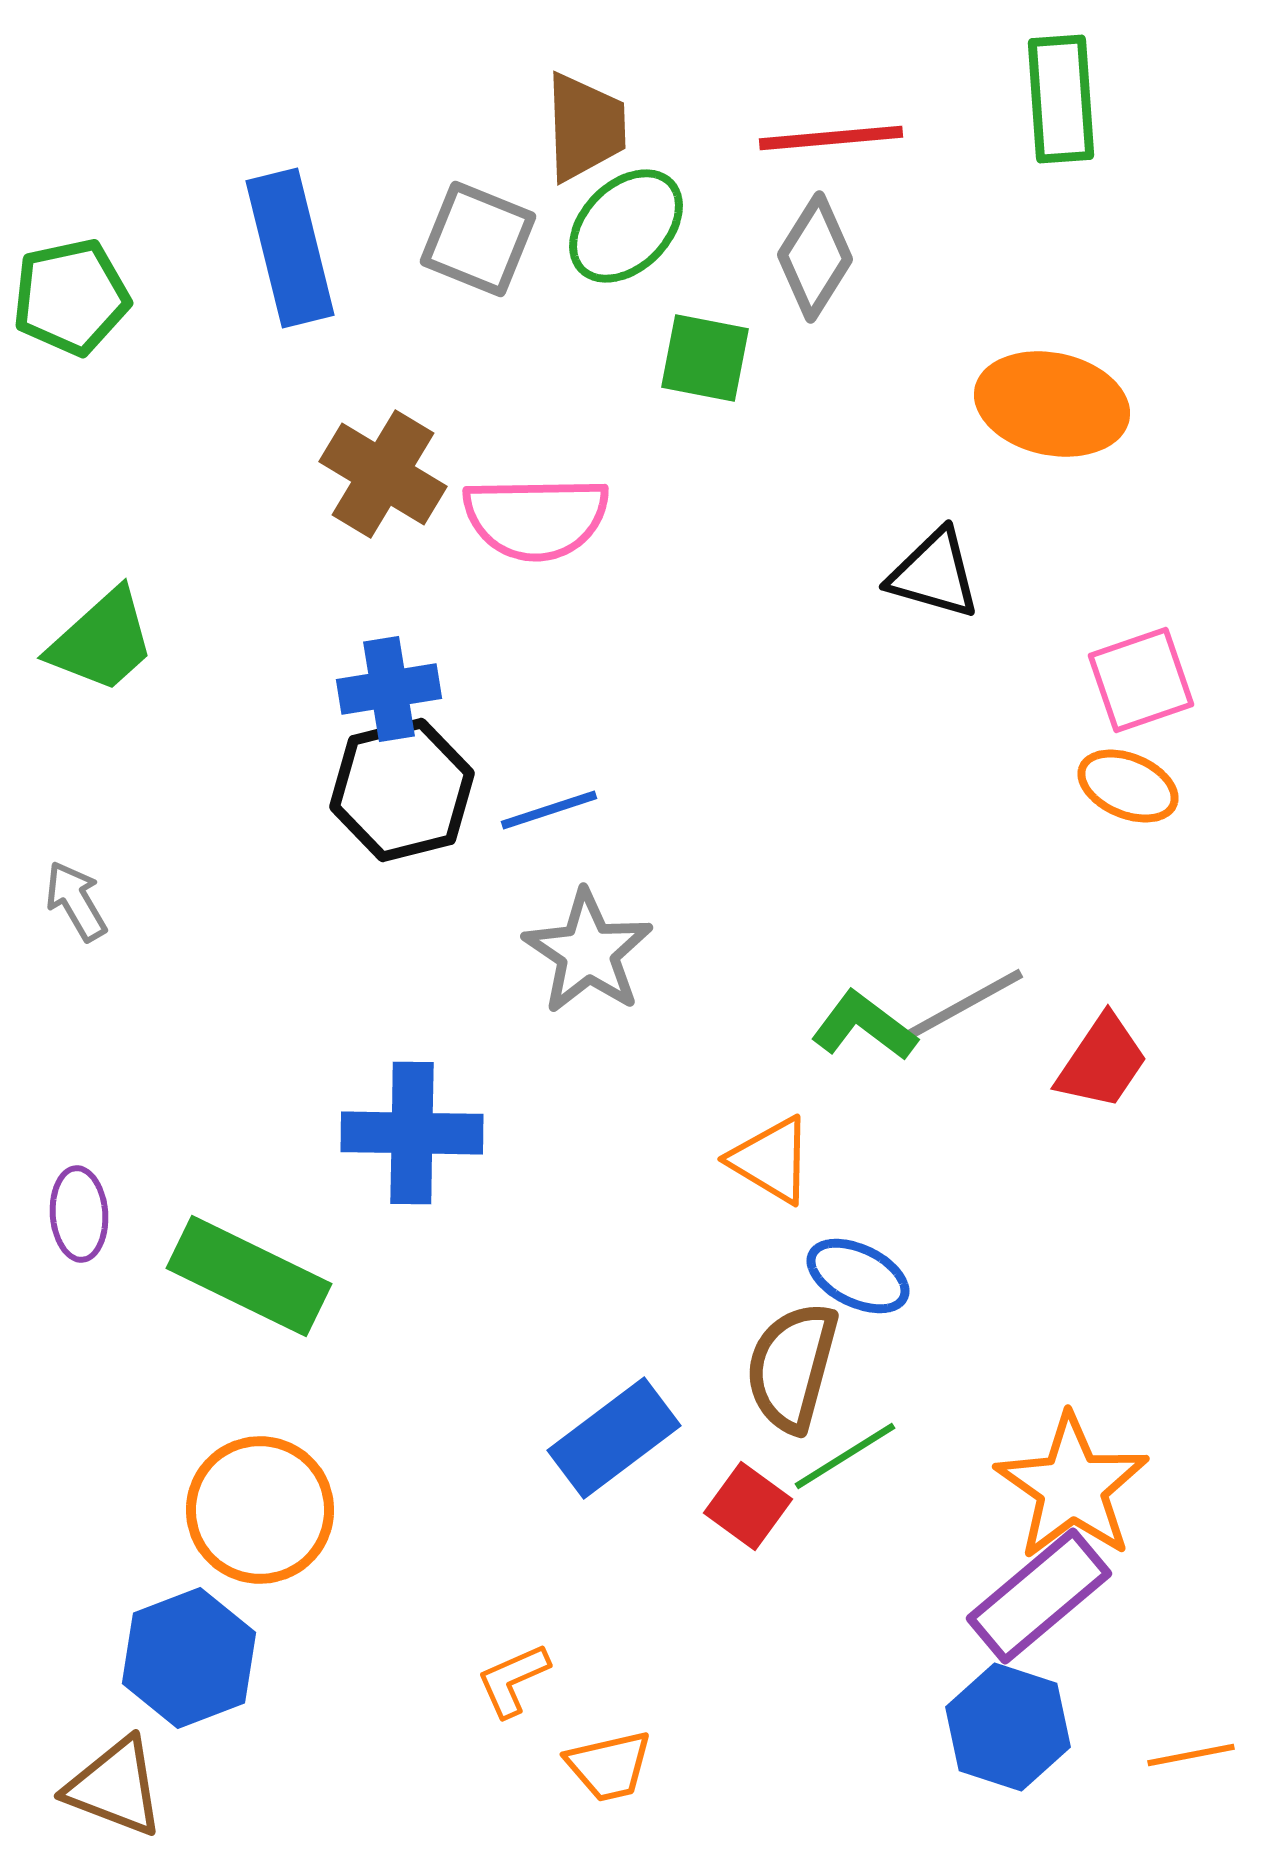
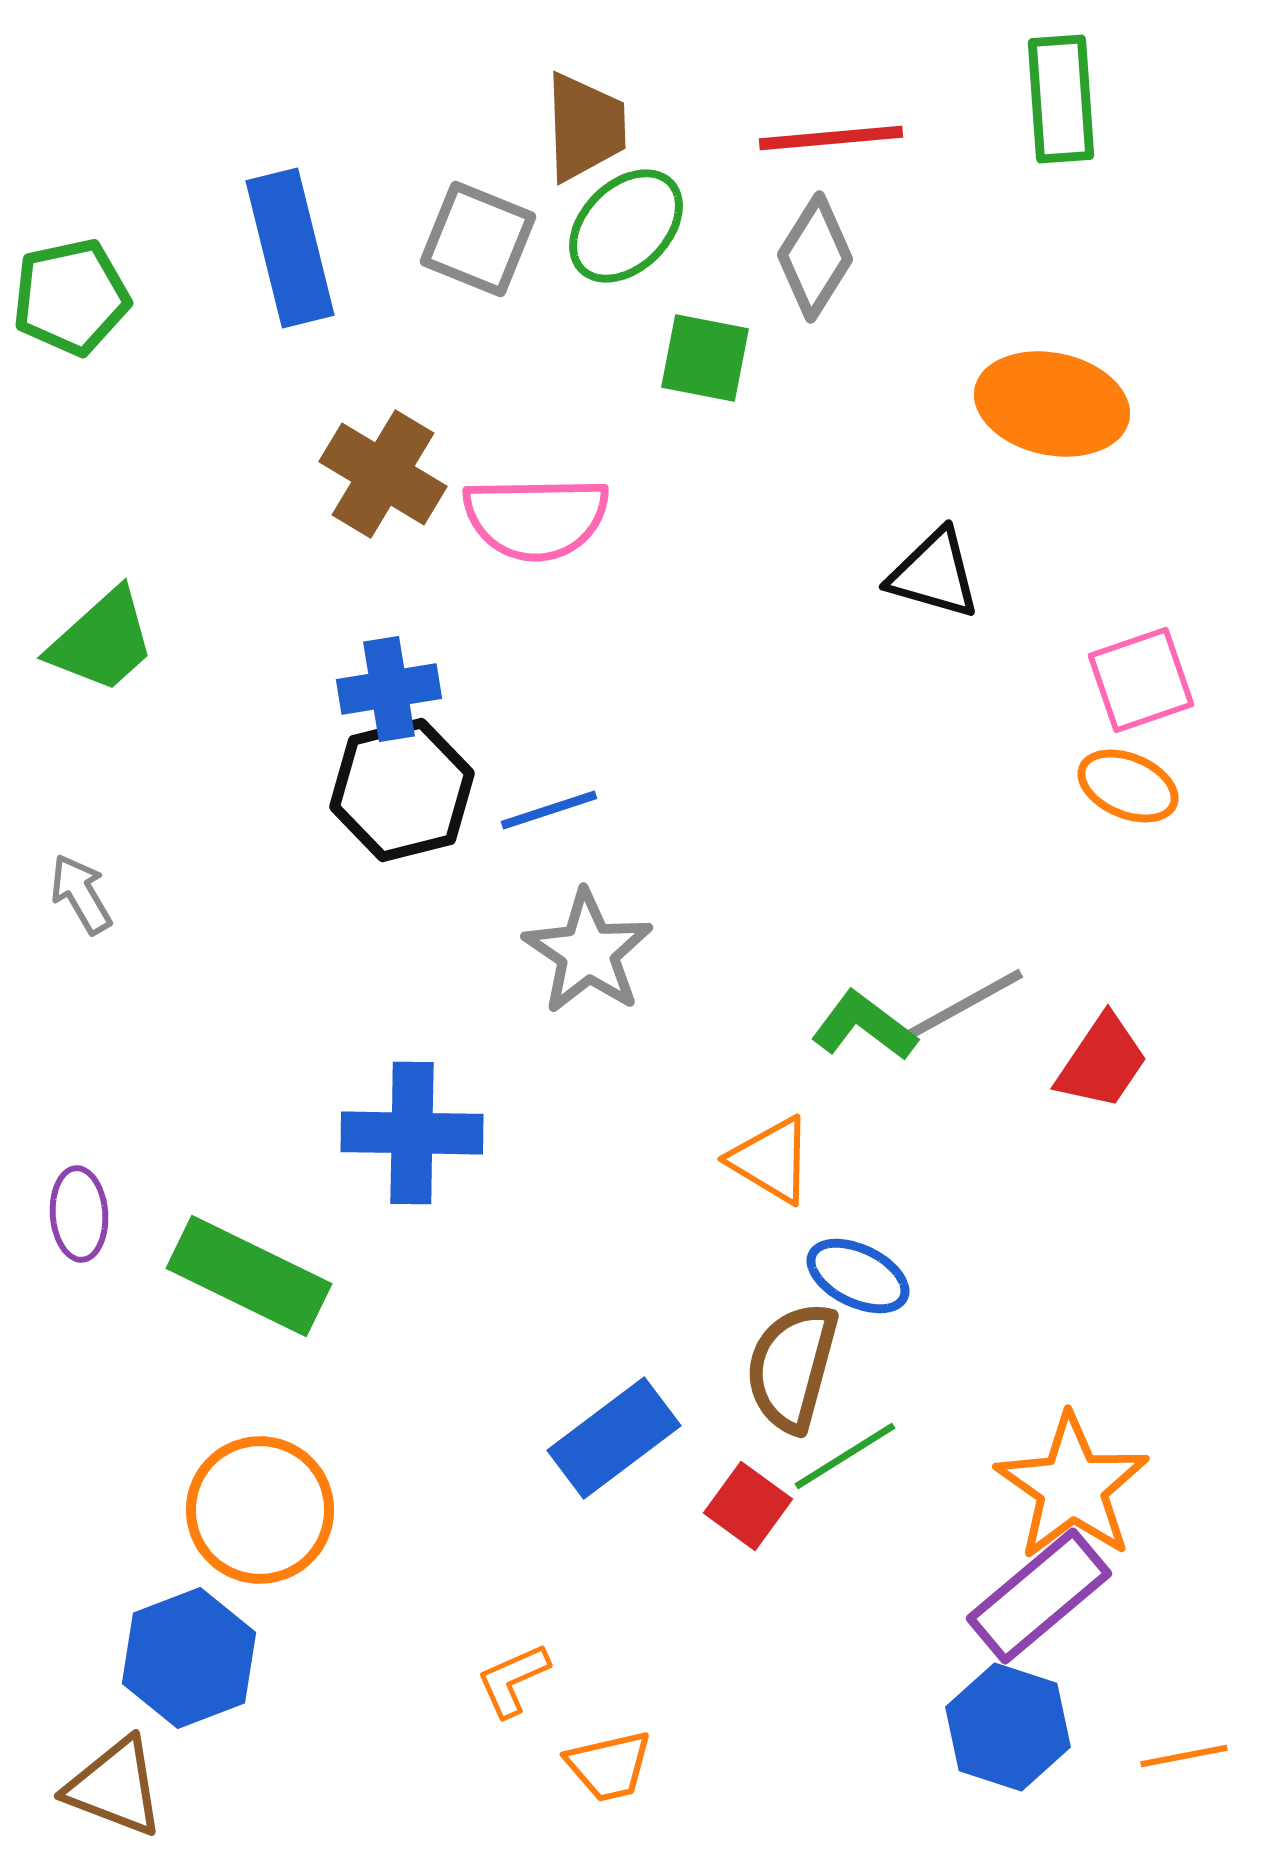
gray arrow at (76, 901): moved 5 px right, 7 px up
orange line at (1191, 1755): moved 7 px left, 1 px down
